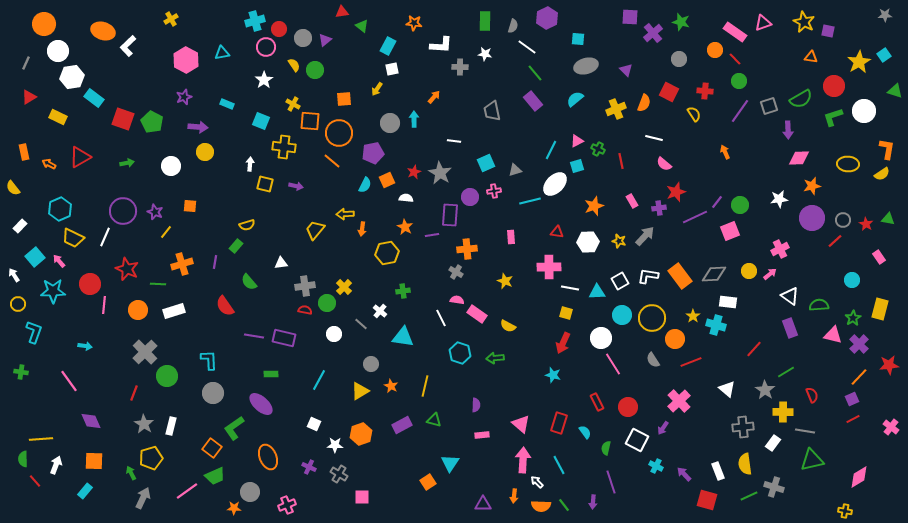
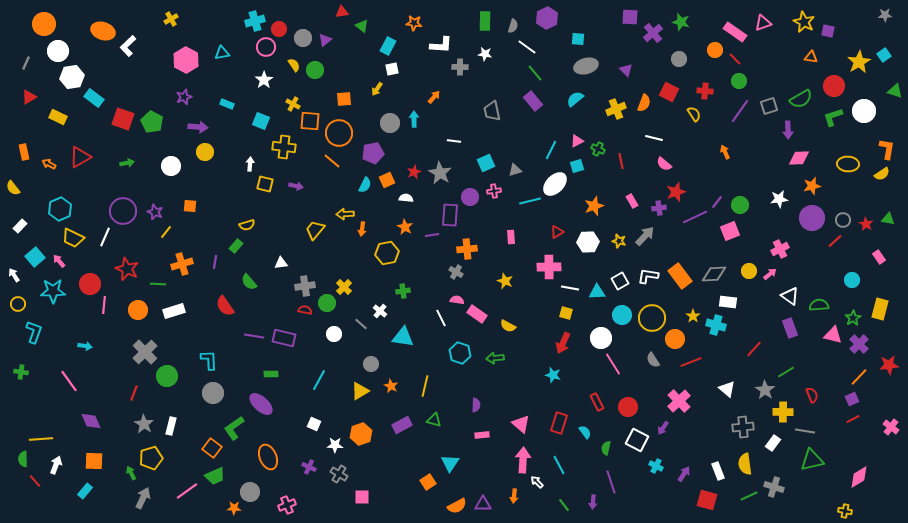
red triangle at (557, 232): rotated 40 degrees counterclockwise
purple arrow at (684, 474): rotated 77 degrees clockwise
orange semicircle at (541, 506): moved 84 px left; rotated 30 degrees counterclockwise
